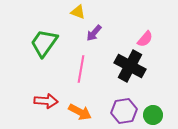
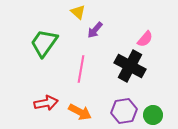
yellow triangle: rotated 21 degrees clockwise
purple arrow: moved 1 px right, 3 px up
red arrow: moved 2 px down; rotated 15 degrees counterclockwise
